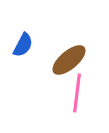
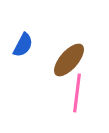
brown ellipse: rotated 9 degrees counterclockwise
